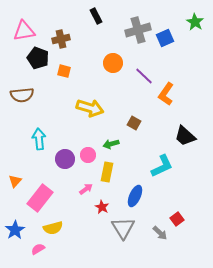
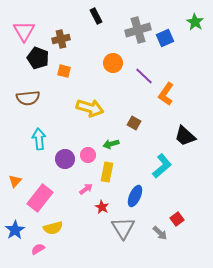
pink triangle: rotated 50 degrees counterclockwise
brown semicircle: moved 6 px right, 3 px down
cyan L-shape: rotated 15 degrees counterclockwise
